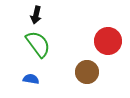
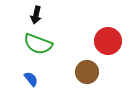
green semicircle: rotated 148 degrees clockwise
blue semicircle: rotated 42 degrees clockwise
